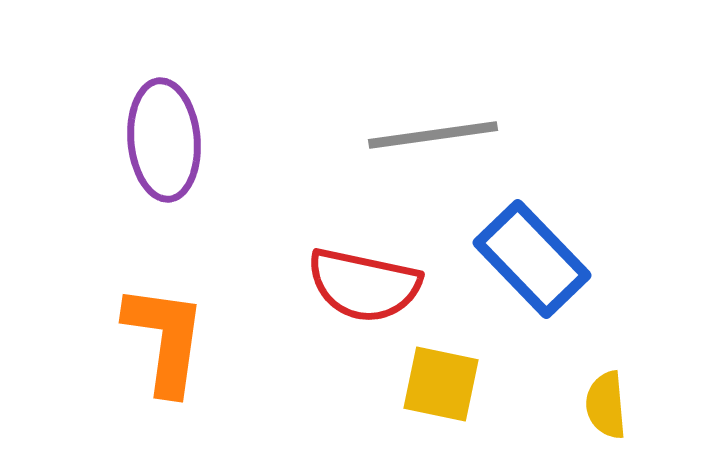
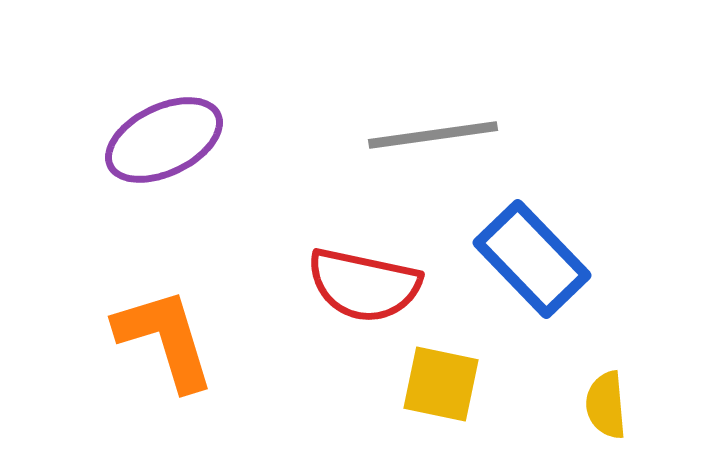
purple ellipse: rotated 69 degrees clockwise
orange L-shape: rotated 25 degrees counterclockwise
